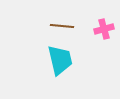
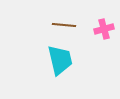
brown line: moved 2 px right, 1 px up
